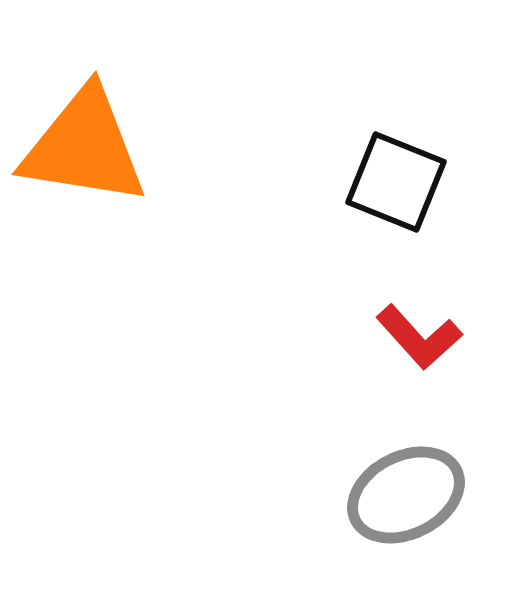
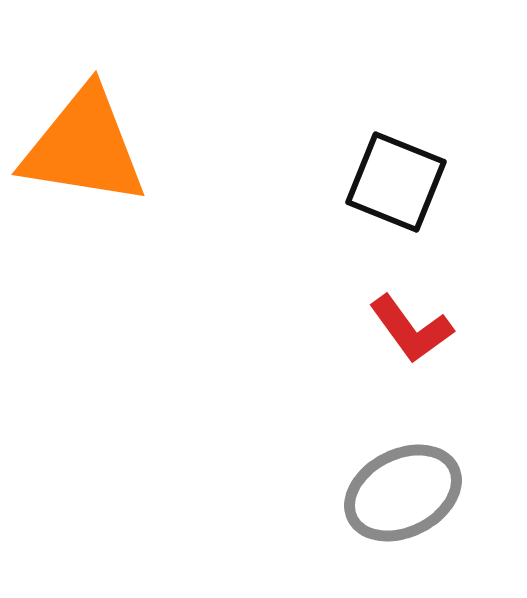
red L-shape: moved 8 px left, 8 px up; rotated 6 degrees clockwise
gray ellipse: moved 3 px left, 2 px up
